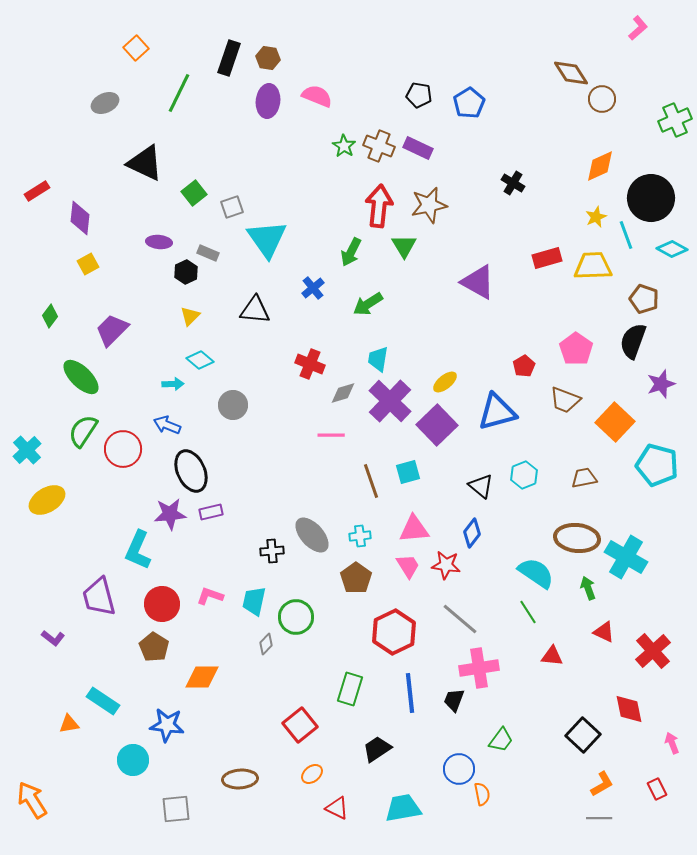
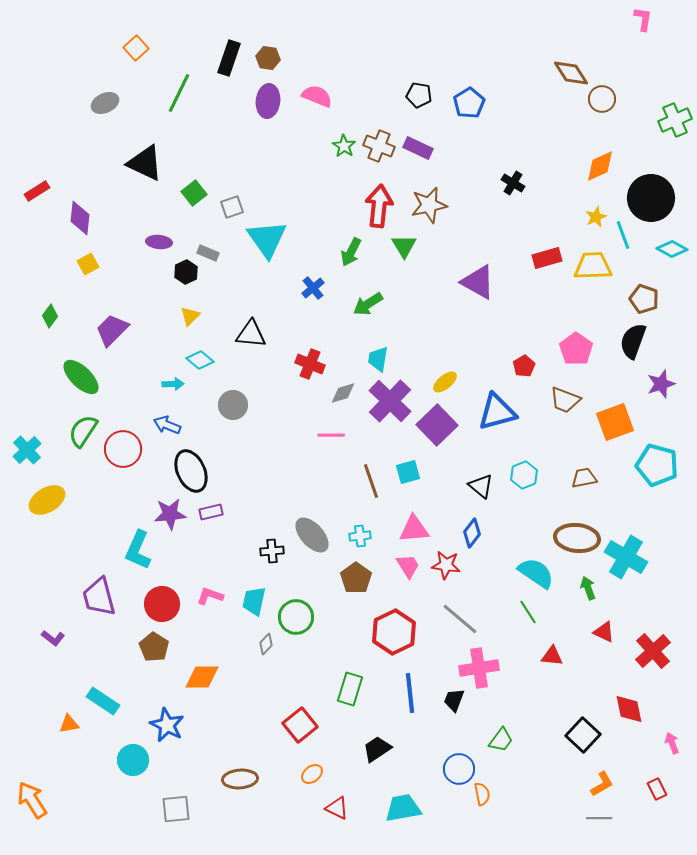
pink L-shape at (638, 28): moved 5 px right, 9 px up; rotated 40 degrees counterclockwise
cyan line at (626, 235): moved 3 px left
black triangle at (255, 310): moved 4 px left, 24 px down
orange square at (615, 422): rotated 27 degrees clockwise
blue star at (167, 725): rotated 20 degrees clockwise
